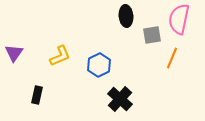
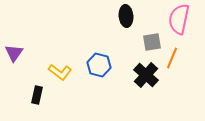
gray square: moved 7 px down
yellow L-shape: moved 16 px down; rotated 60 degrees clockwise
blue hexagon: rotated 20 degrees counterclockwise
black cross: moved 26 px right, 24 px up
